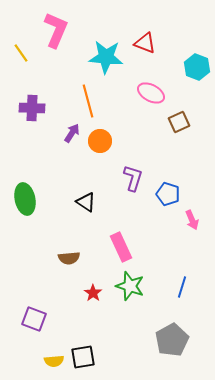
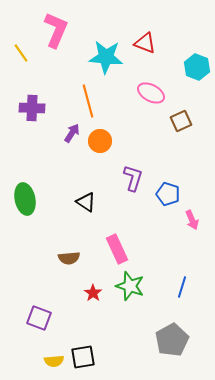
brown square: moved 2 px right, 1 px up
pink rectangle: moved 4 px left, 2 px down
purple square: moved 5 px right, 1 px up
